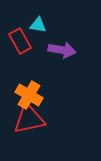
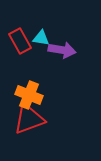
cyan triangle: moved 3 px right, 13 px down
orange cross: rotated 8 degrees counterclockwise
red triangle: rotated 8 degrees counterclockwise
